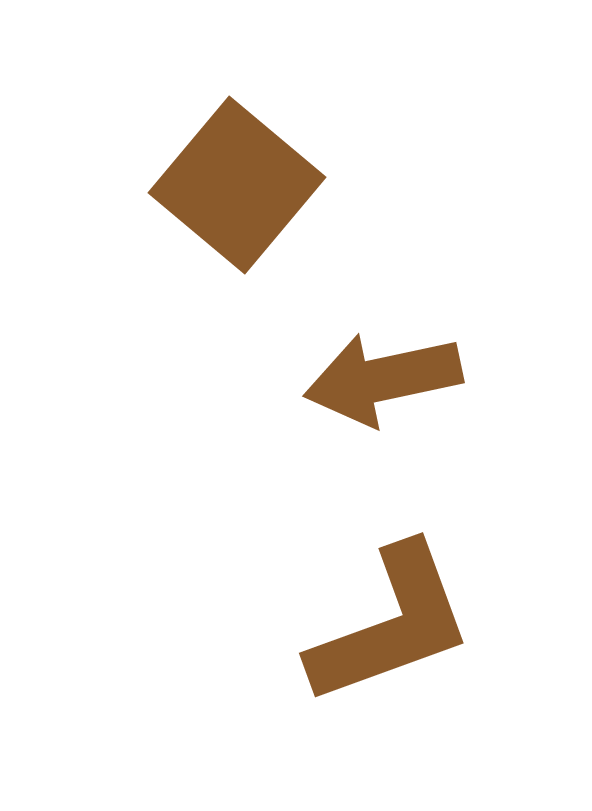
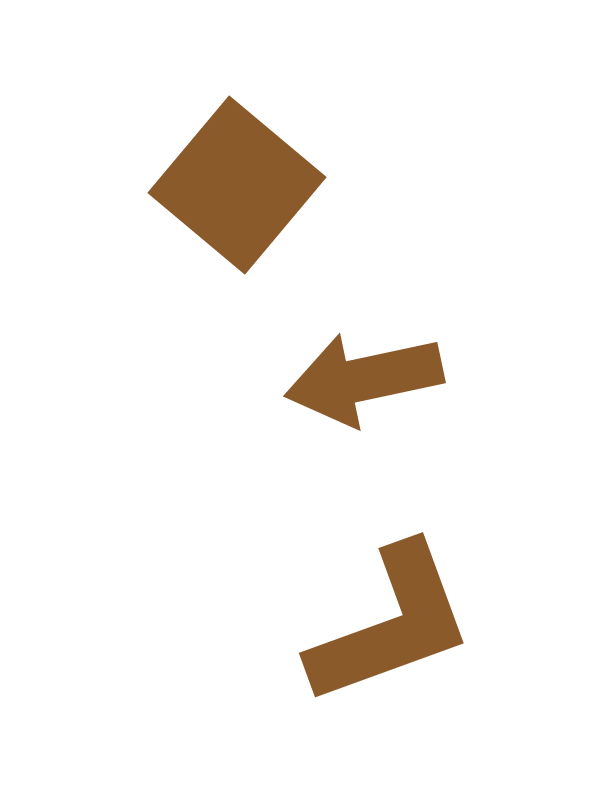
brown arrow: moved 19 px left
